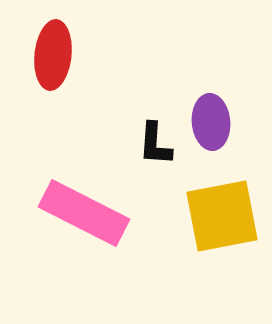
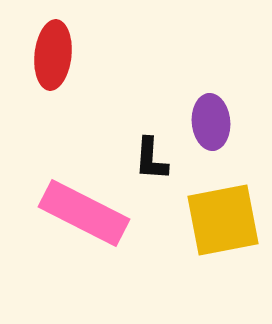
black L-shape: moved 4 px left, 15 px down
yellow square: moved 1 px right, 4 px down
